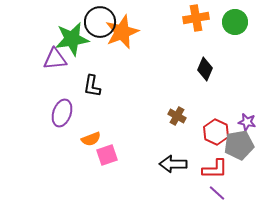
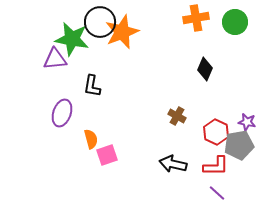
green star: rotated 20 degrees clockwise
orange semicircle: rotated 84 degrees counterclockwise
black arrow: rotated 12 degrees clockwise
red L-shape: moved 1 px right, 3 px up
